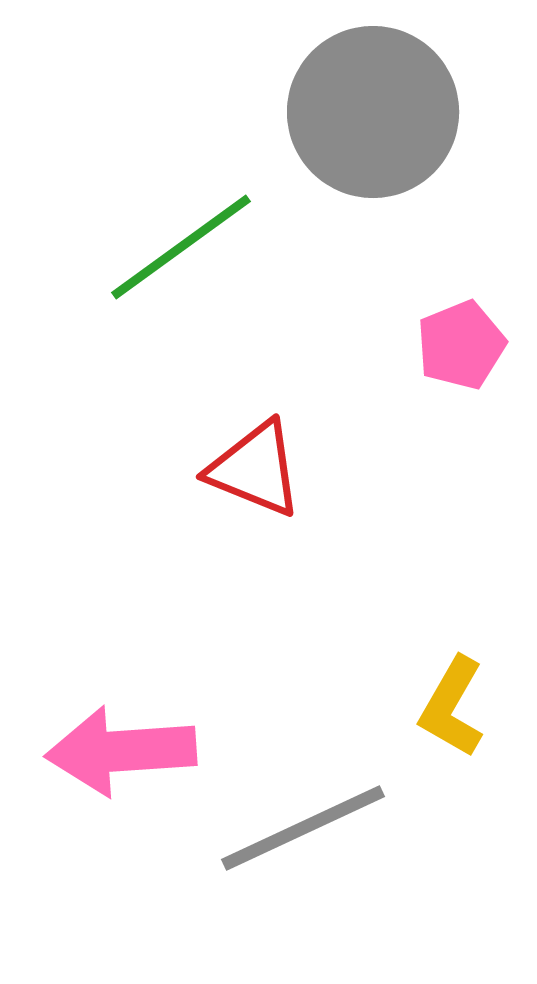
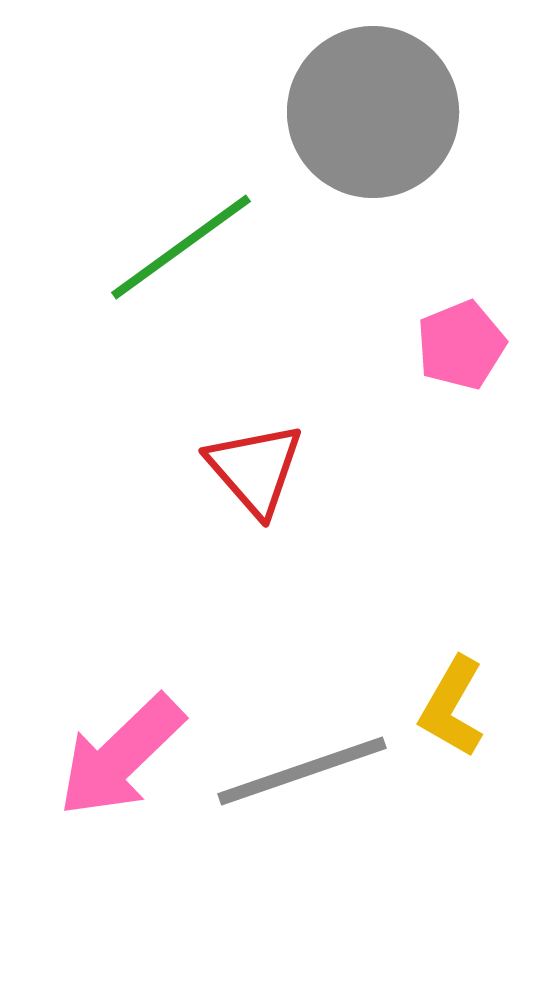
red triangle: rotated 27 degrees clockwise
pink arrow: moved 5 px down; rotated 40 degrees counterclockwise
gray line: moved 1 px left, 57 px up; rotated 6 degrees clockwise
